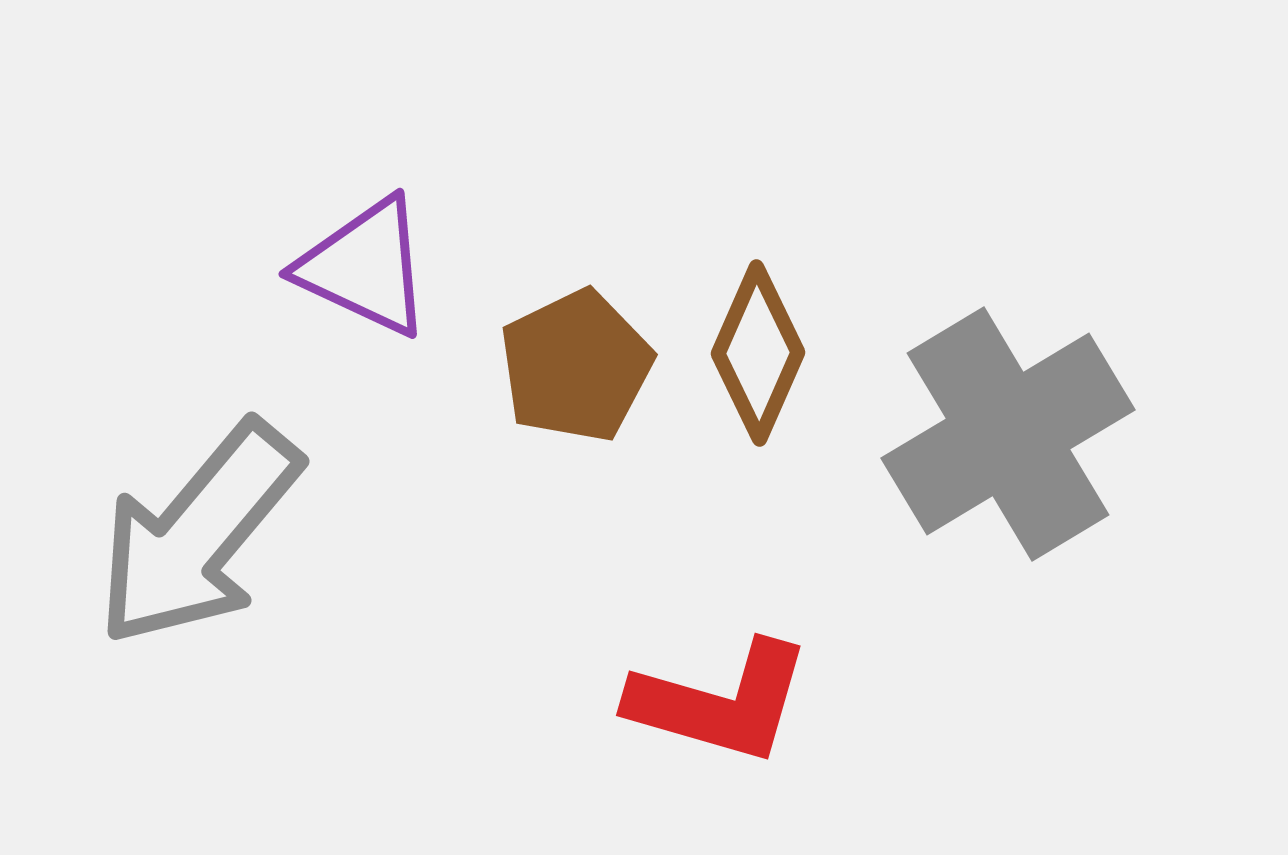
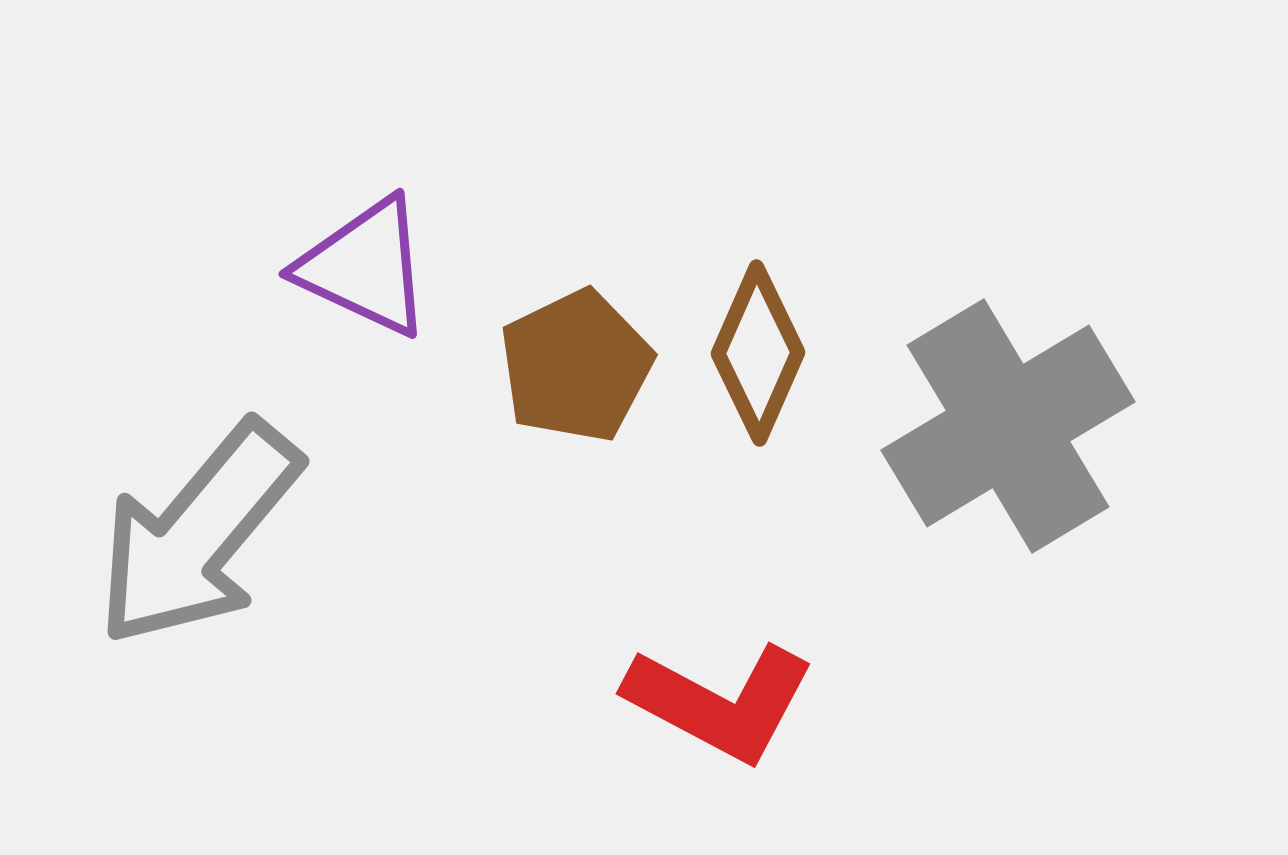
gray cross: moved 8 px up
red L-shape: rotated 12 degrees clockwise
